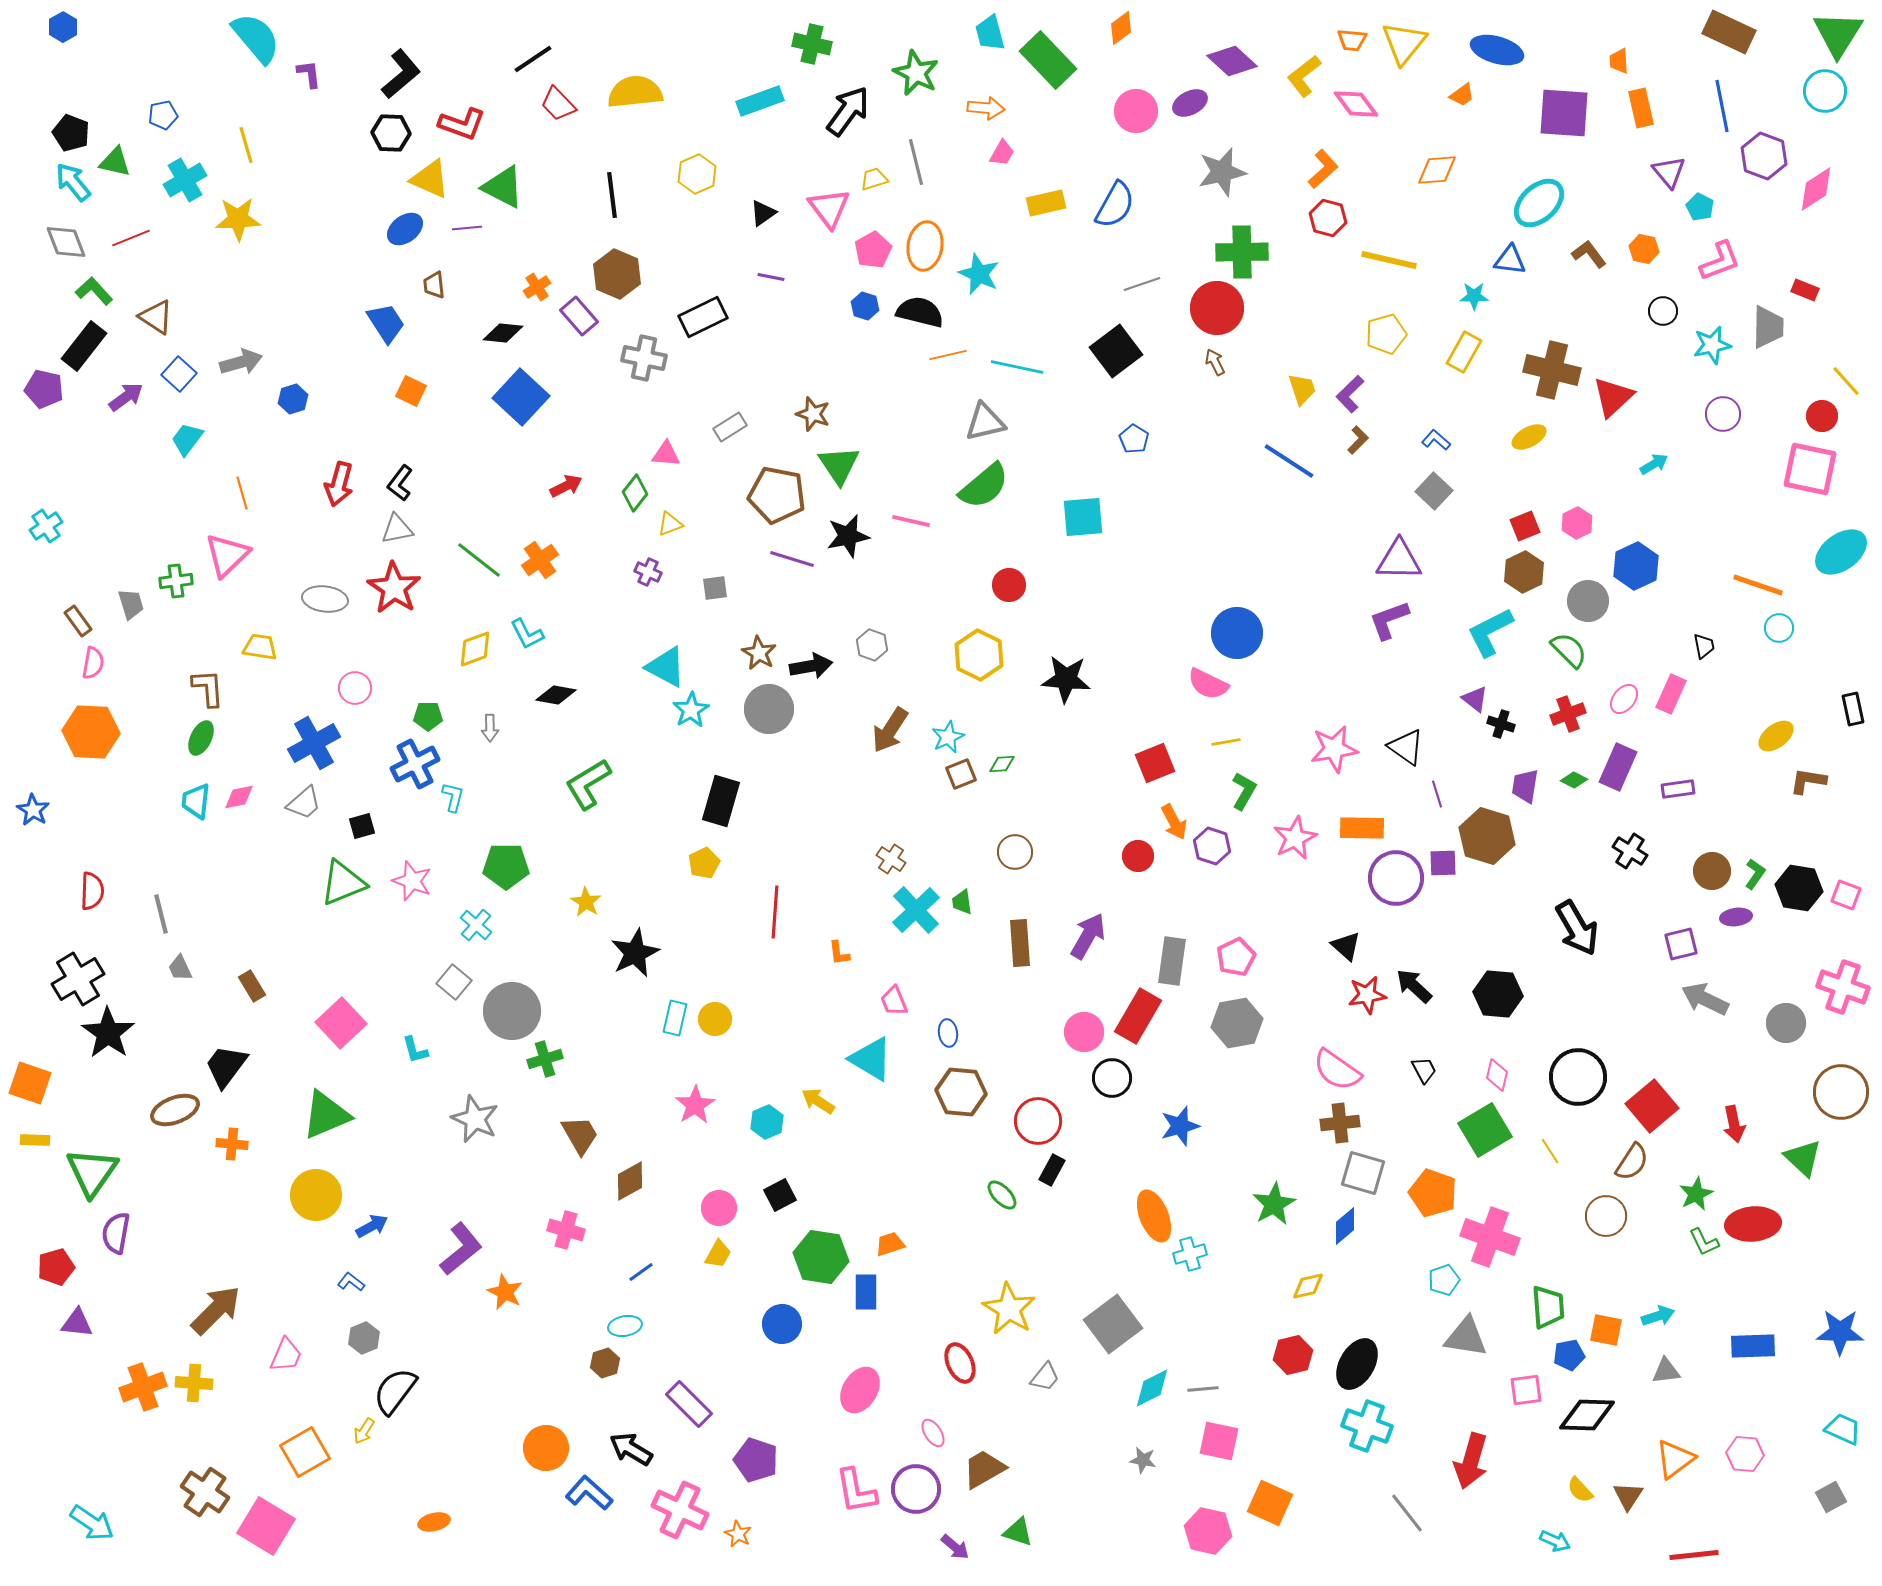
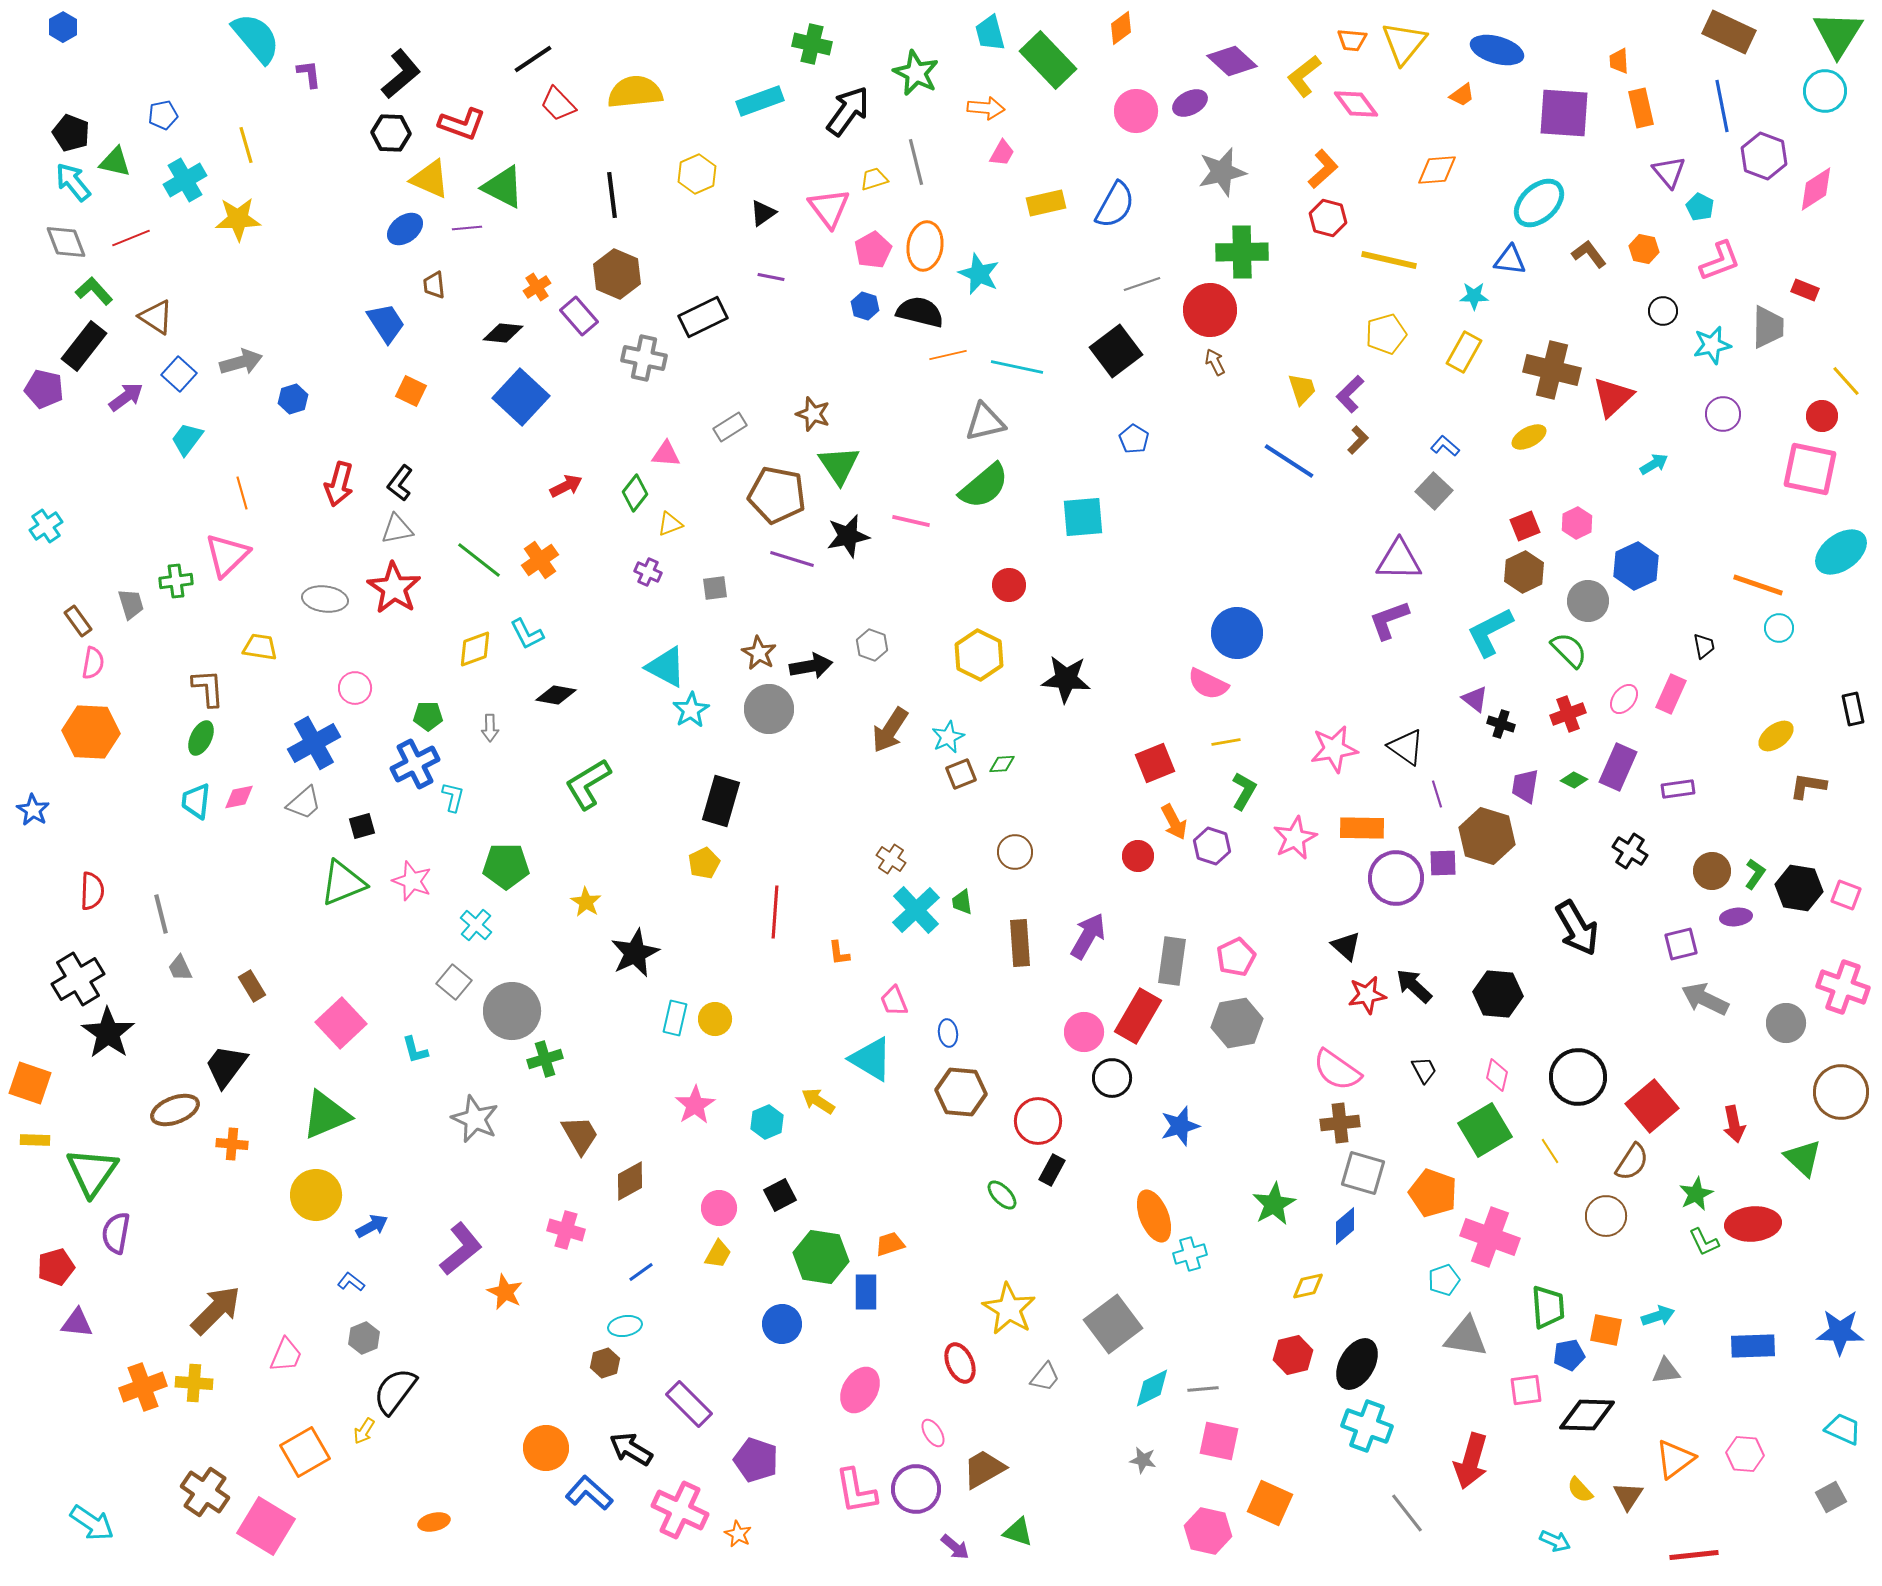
red circle at (1217, 308): moved 7 px left, 2 px down
blue L-shape at (1436, 440): moved 9 px right, 6 px down
brown L-shape at (1808, 781): moved 5 px down
